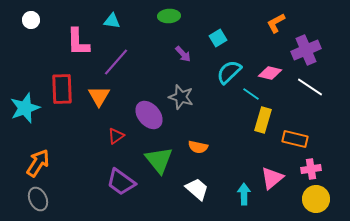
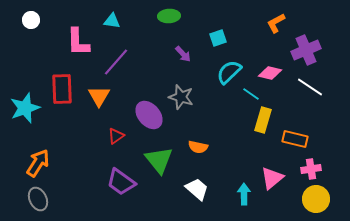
cyan square: rotated 12 degrees clockwise
